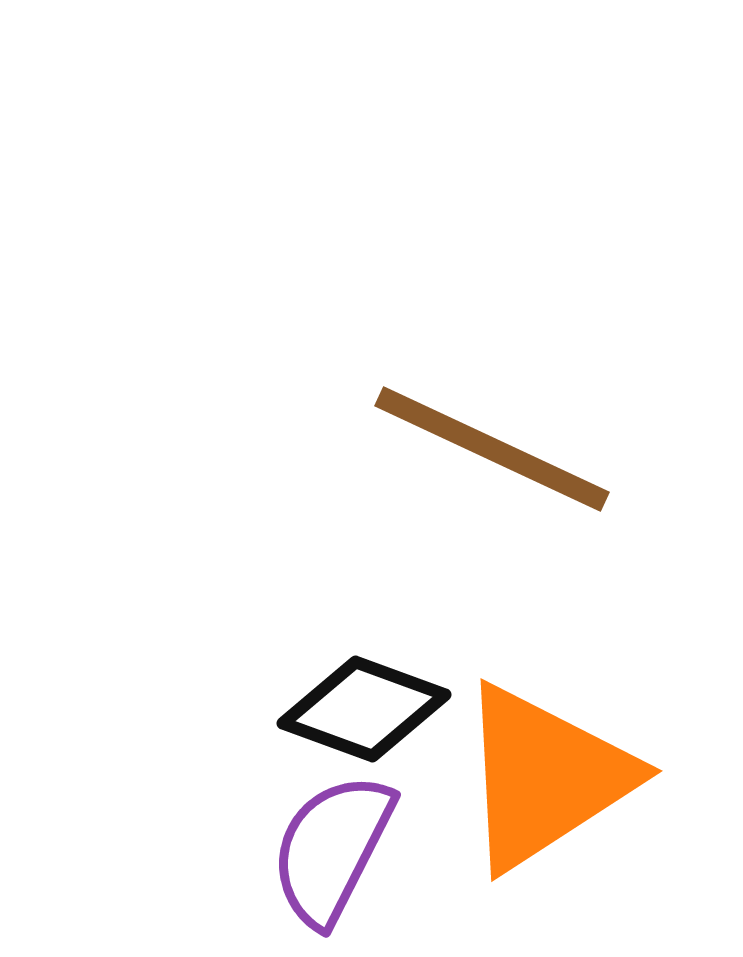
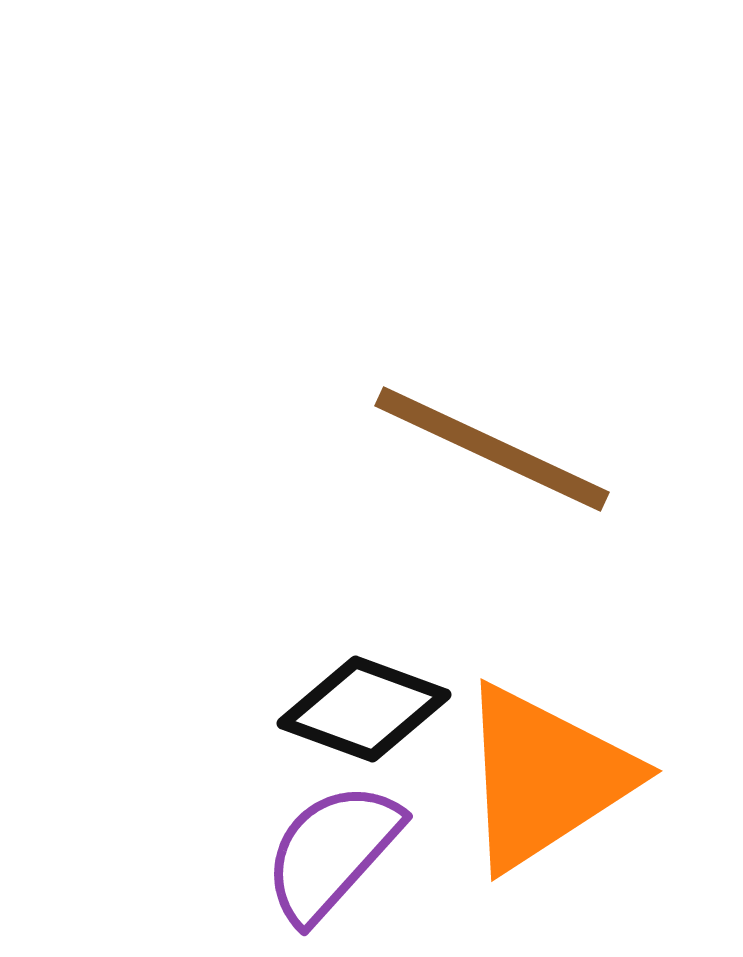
purple semicircle: moved 3 px down; rotated 15 degrees clockwise
